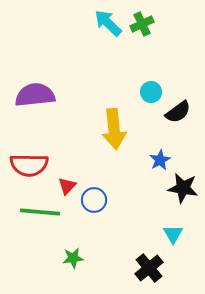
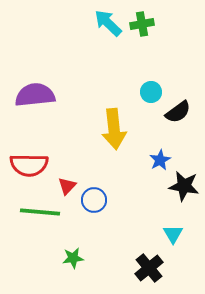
green cross: rotated 15 degrees clockwise
black star: moved 1 px right, 2 px up
